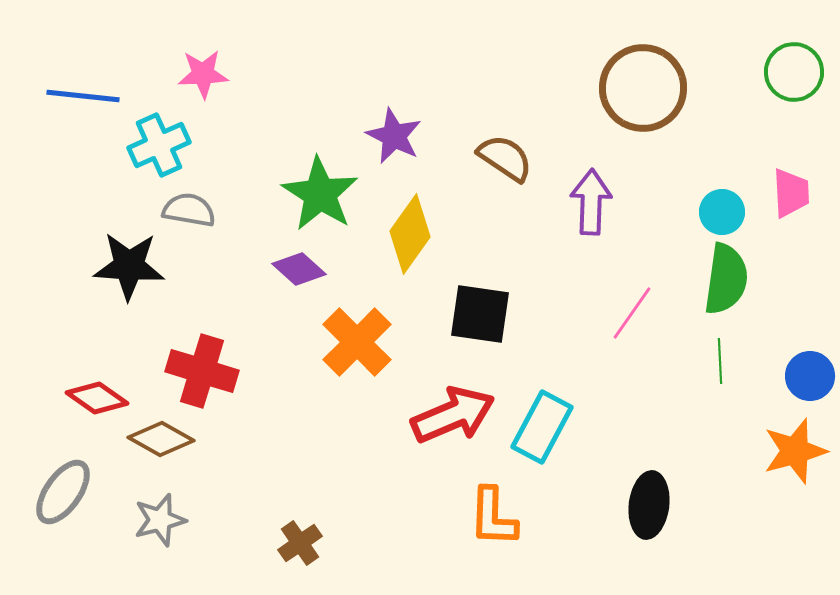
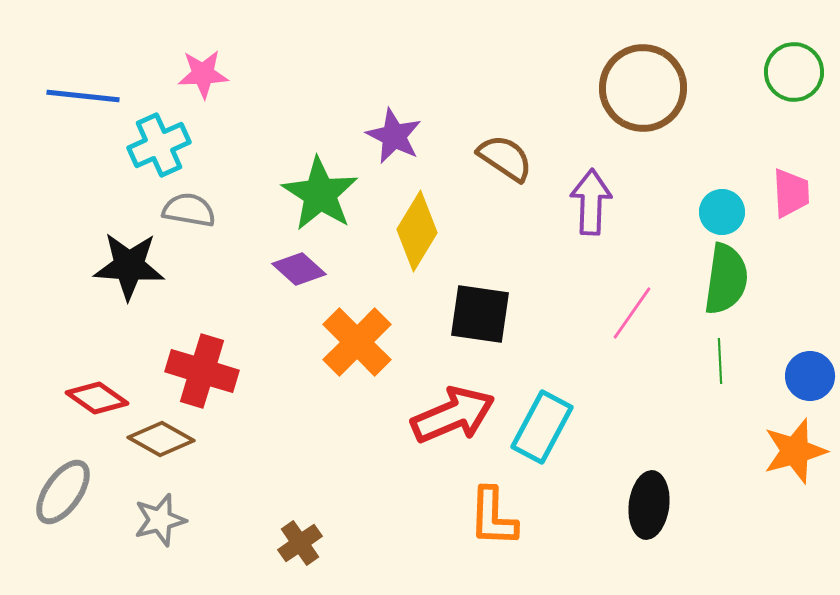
yellow diamond: moved 7 px right, 3 px up; rotated 4 degrees counterclockwise
